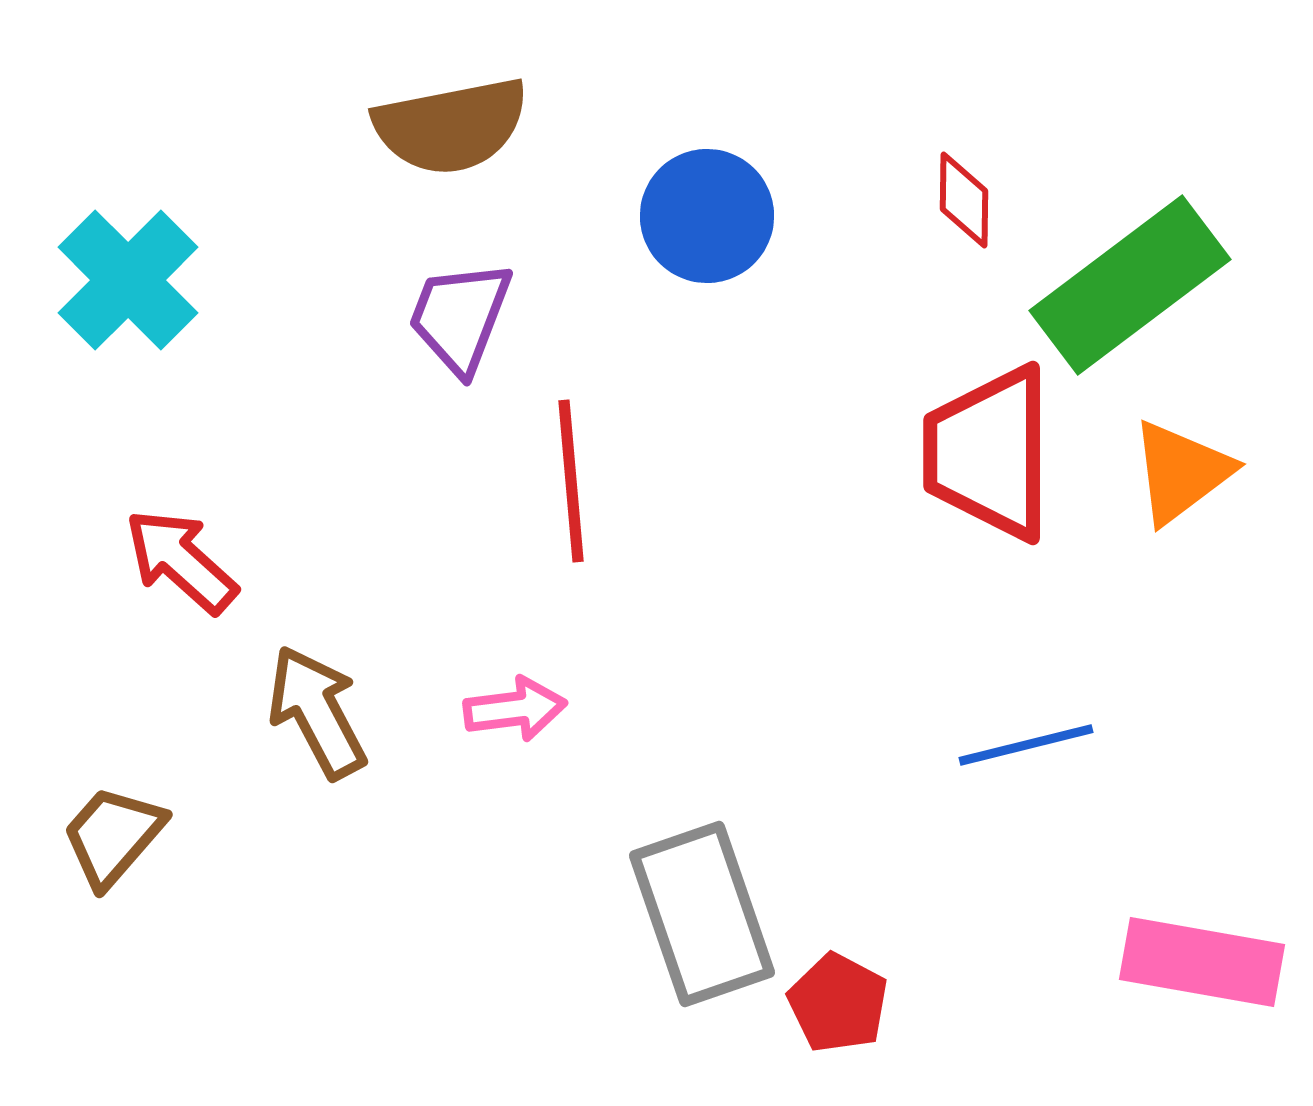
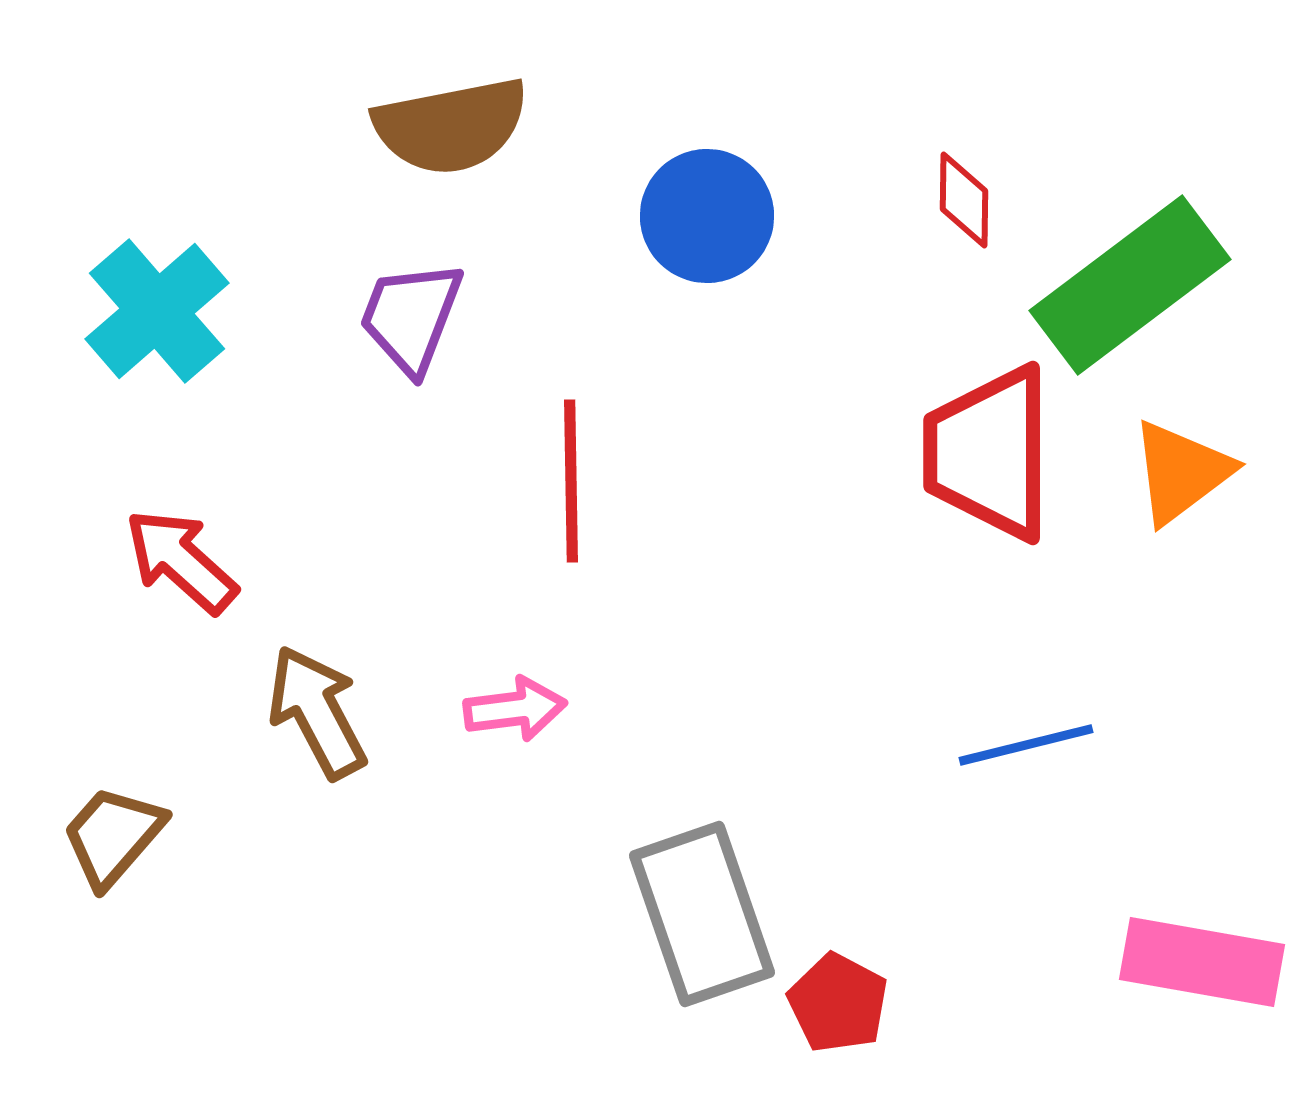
cyan cross: moved 29 px right, 31 px down; rotated 4 degrees clockwise
purple trapezoid: moved 49 px left
red line: rotated 4 degrees clockwise
